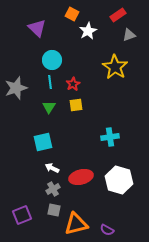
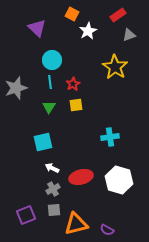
gray square: rotated 16 degrees counterclockwise
purple square: moved 4 px right
